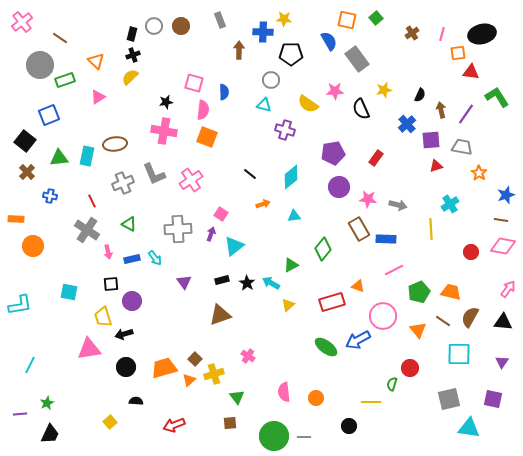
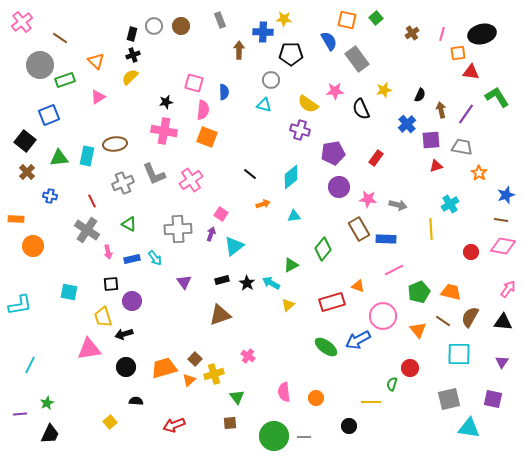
purple cross at (285, 130): moved 15 px right
